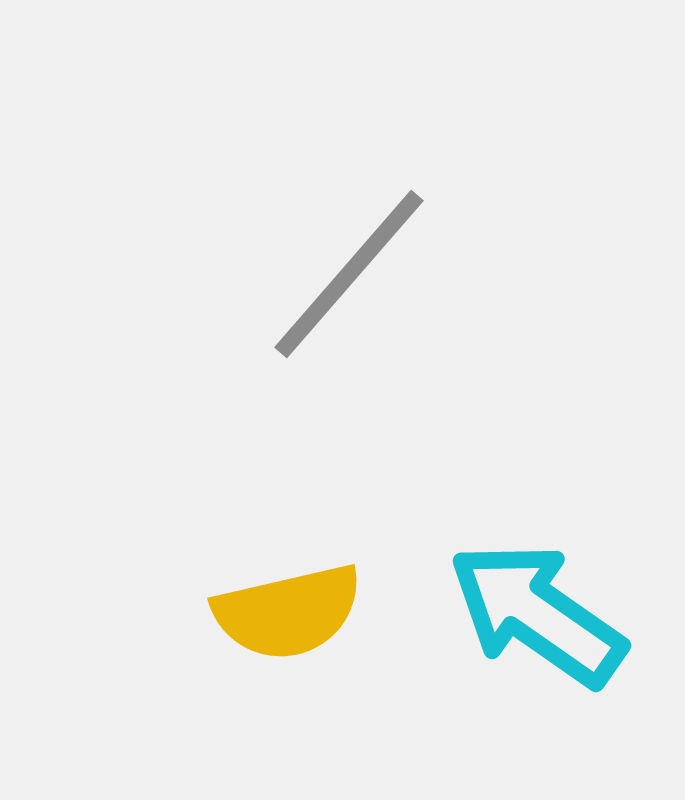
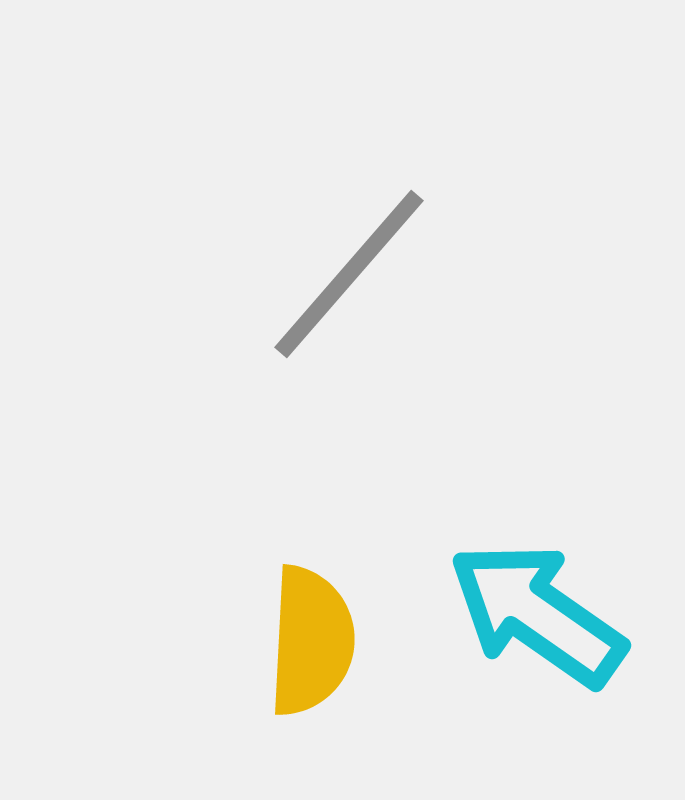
yellow semicircle: moved 23 px right, 29 px down; rotated 74 degrees counterclockwise
